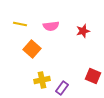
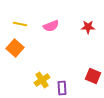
pink semicircle: rotated 14 degrees counterclockwise
red star: moved 5 px right, 4 px up; rotated 16 degrees clockwise
orange square: moved 17 px left, 1 px up
yellow cross: rotated 21 degrees counterclockwise
purple rectangle: rotated 40 degrees counterclockwise
